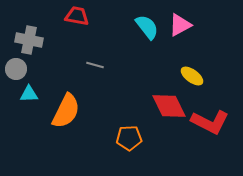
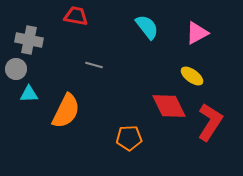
red trapezoid: moved 1 px left
pink triangle: moved 17 px right, 8 px down
gray line: moved 1 px left
red L-shape: rotated 84 degrees counterclockwise
